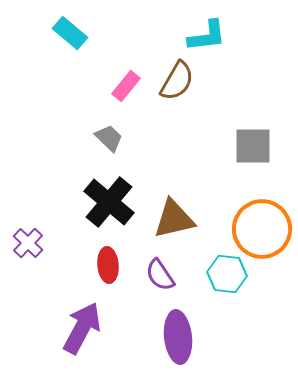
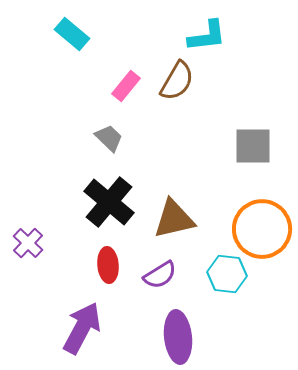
cyan rectangle: moved 2 px right, 1 px down
purple semicircle: rotated 88 degrees counterclockwise
